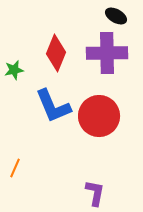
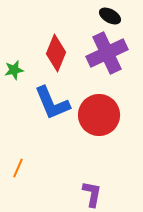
black ellipse: moved 6 px left
purple cross: rotated 24 degrees counterclockwise
blue L-shape: moved 1 px left, 3 px up
red circle: moved 1 px up
orange line: moved 3 px right
purple L-shape: moved 3 px left, 1 px down
